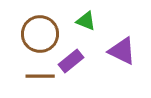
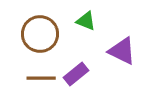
purple rectangle: moved 5 px right, 13 px down
brown line: moved 1 px right, 2 px down
